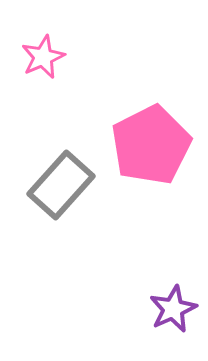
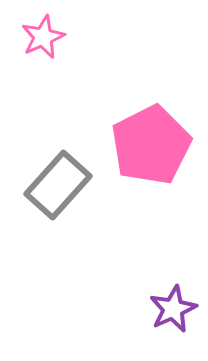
pink star: moved 20 px up
gray rectangle: moved 3 px left
